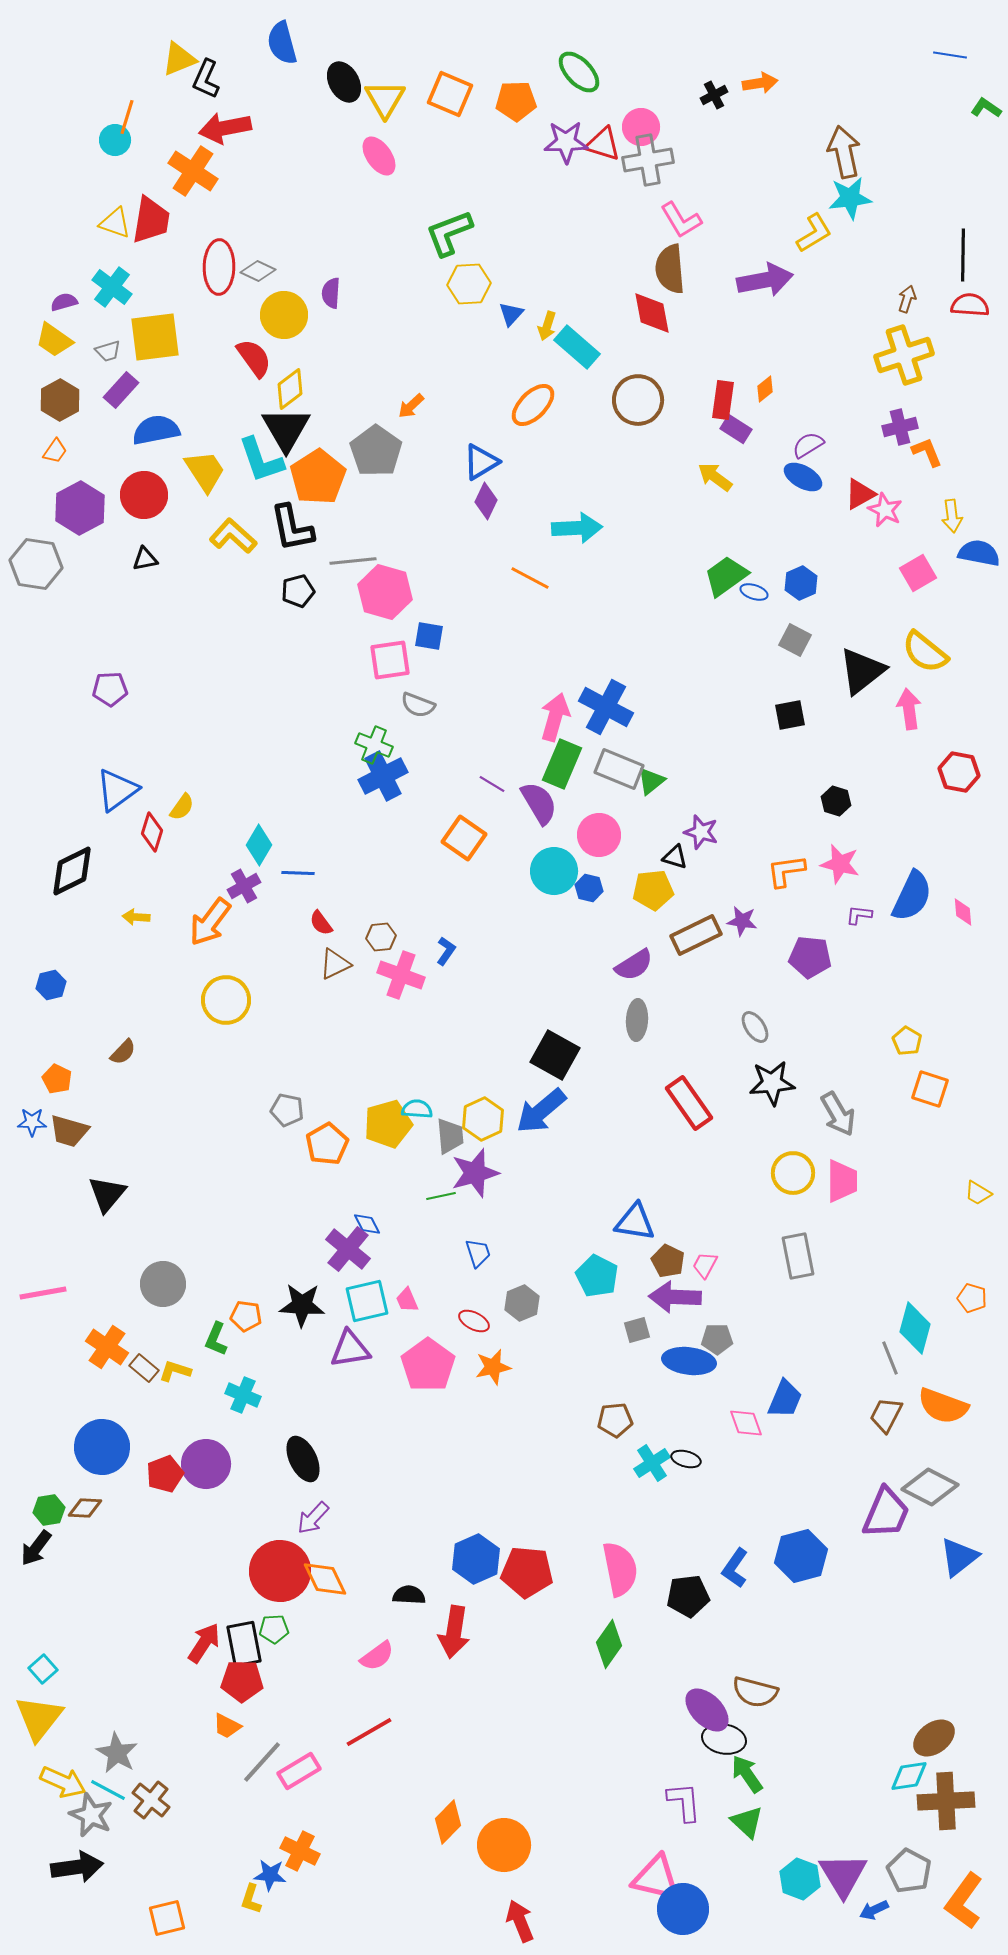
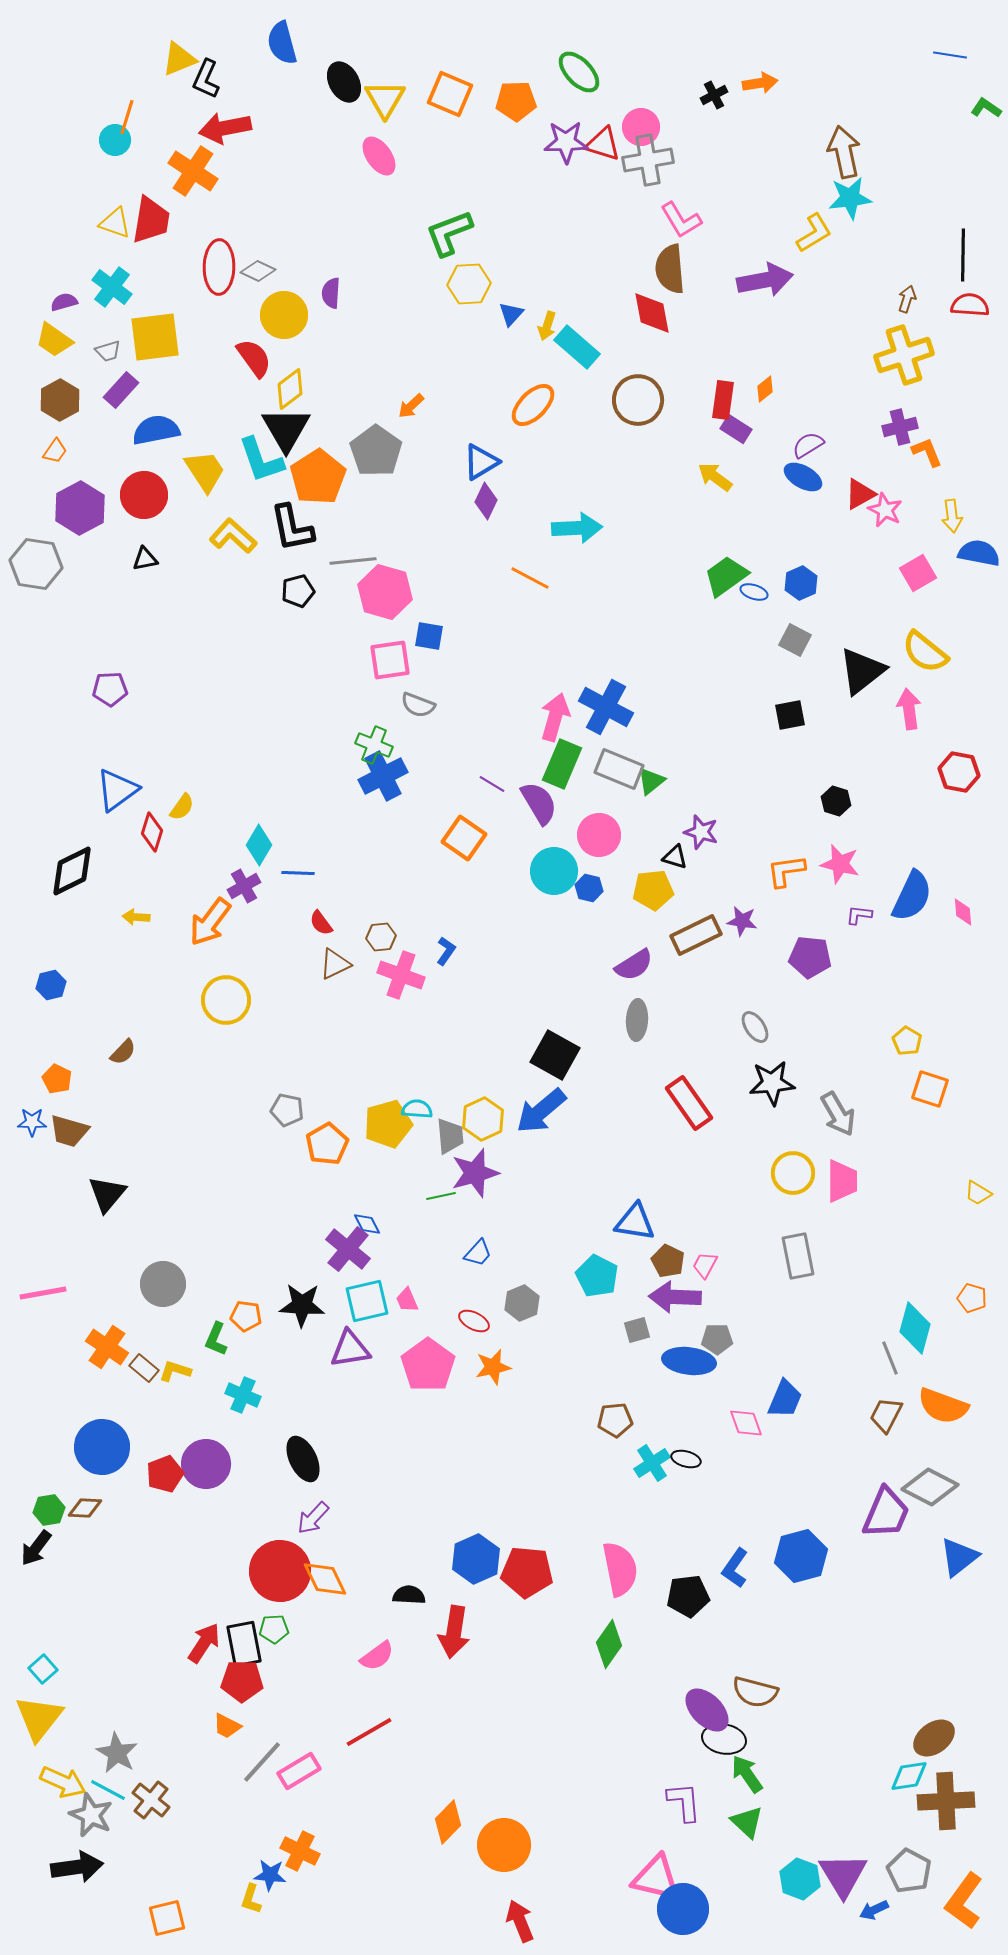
blue trapezoid at (478, 1253): rotated 60 degrees clockwise
